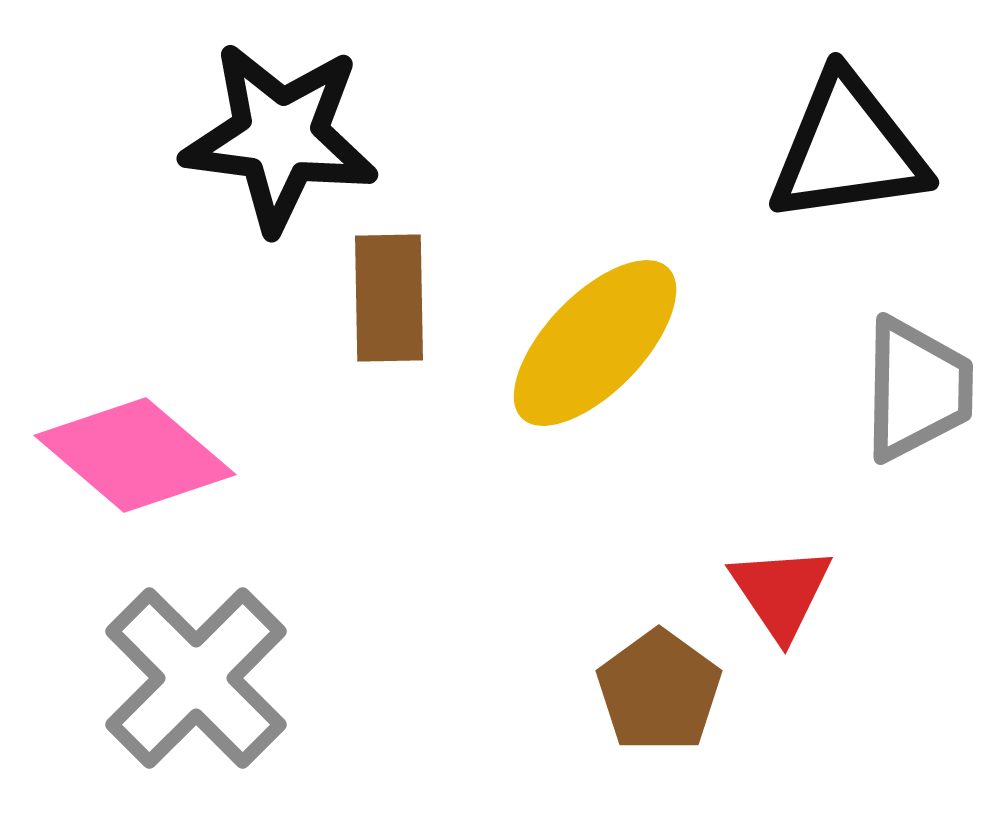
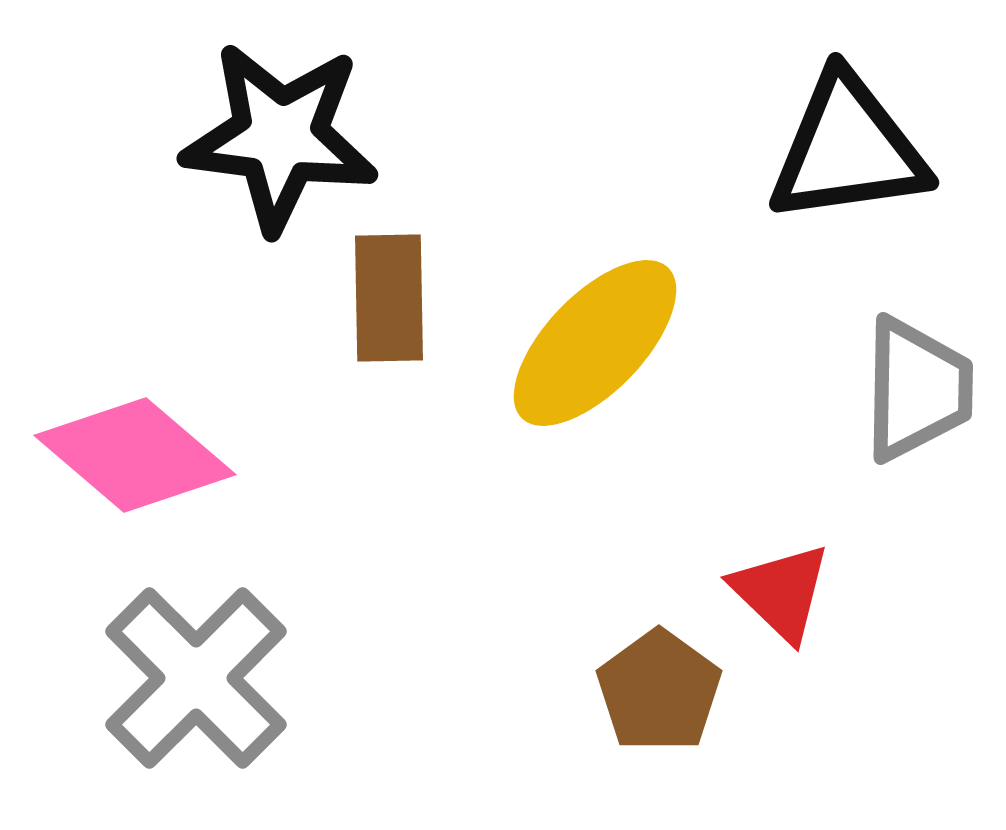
red triangle: rotated 12 degrees counterclockwise
